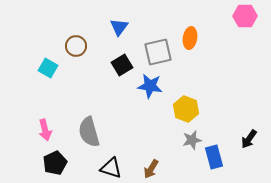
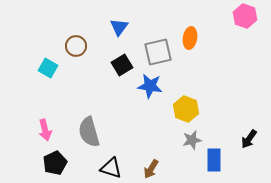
pink hexagon: rotated 20 degrees clockwise
blue rectangle: moved 3 px down; rotated 15 degrees clockwise
